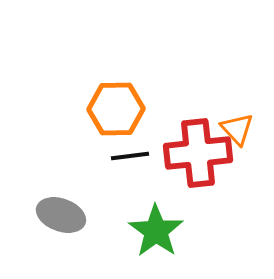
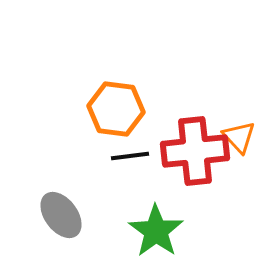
orange hexagon: rotated 8 degrees clockwise
orange triangle: moved 2 px right, 8 px down
red cross: moved 3 px left, 2 px up
gray ellipse: rotated 33 degrees clockwise
